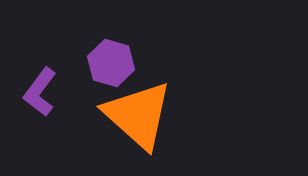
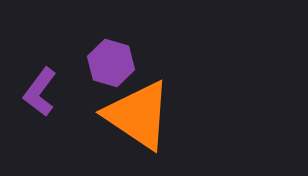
orange triangle: rotated 8 degrees counterclockwise
